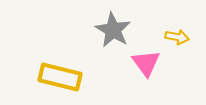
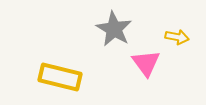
gray star: moved 1 px right, 1 px up
